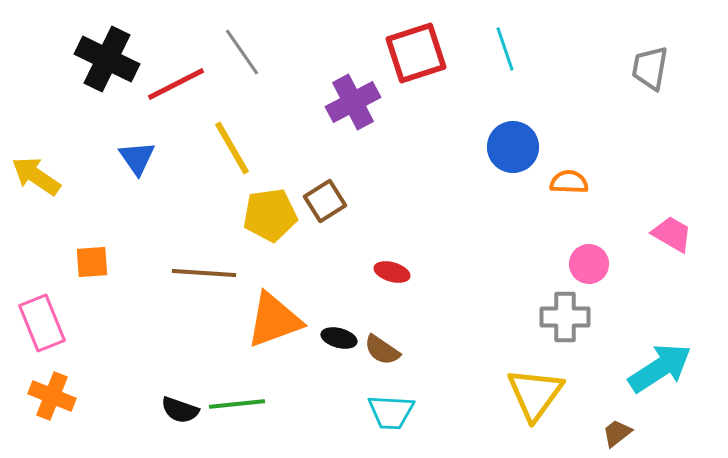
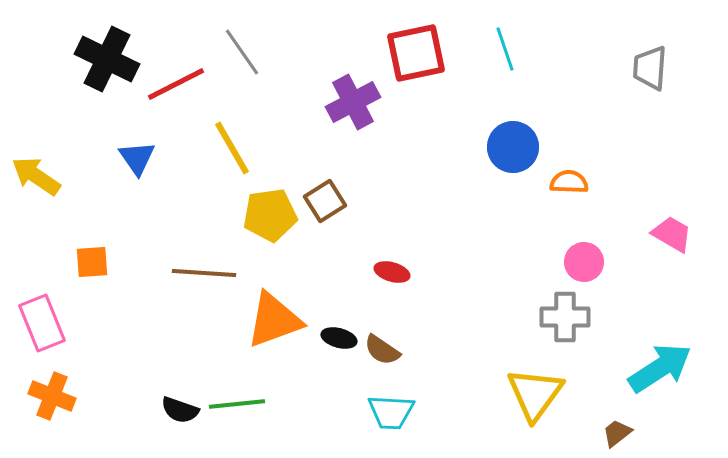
red square: rotated 6 degrees clockwise
gray trapezoid: rotated 6 degrees counterclockwise
pink circle: moved 5 px left, 2 px up
